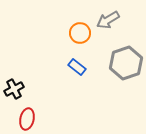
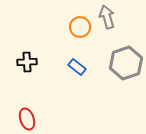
gray arrow: moved 1 px left, 3 px up; rotated 105 degrees clockwise
orange circle: moved 6 px up
black cross: moved 13 px right, 27 px up; rotated 24 degrees clockwise
red ellipse: rotated 30 degrees counterclockwise
